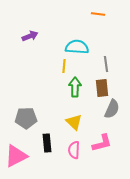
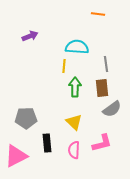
gray semicircle: rotated 30 degrees clockwise
